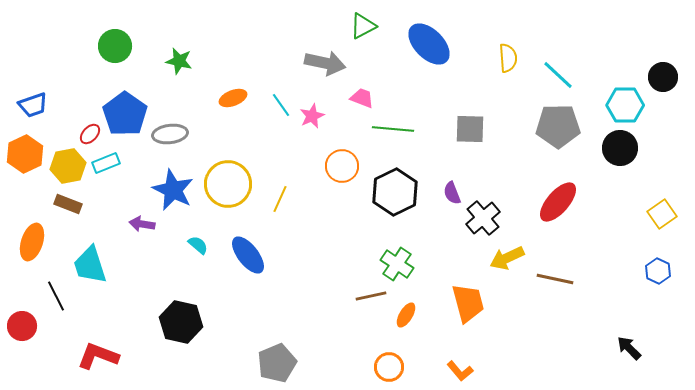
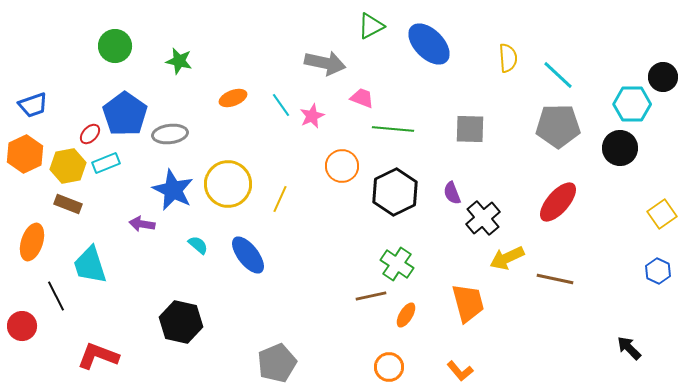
green triangle at (363, 26): moved 8 px right
cyan hexagon at (625, 105): moved 7 px right, 1 px up
